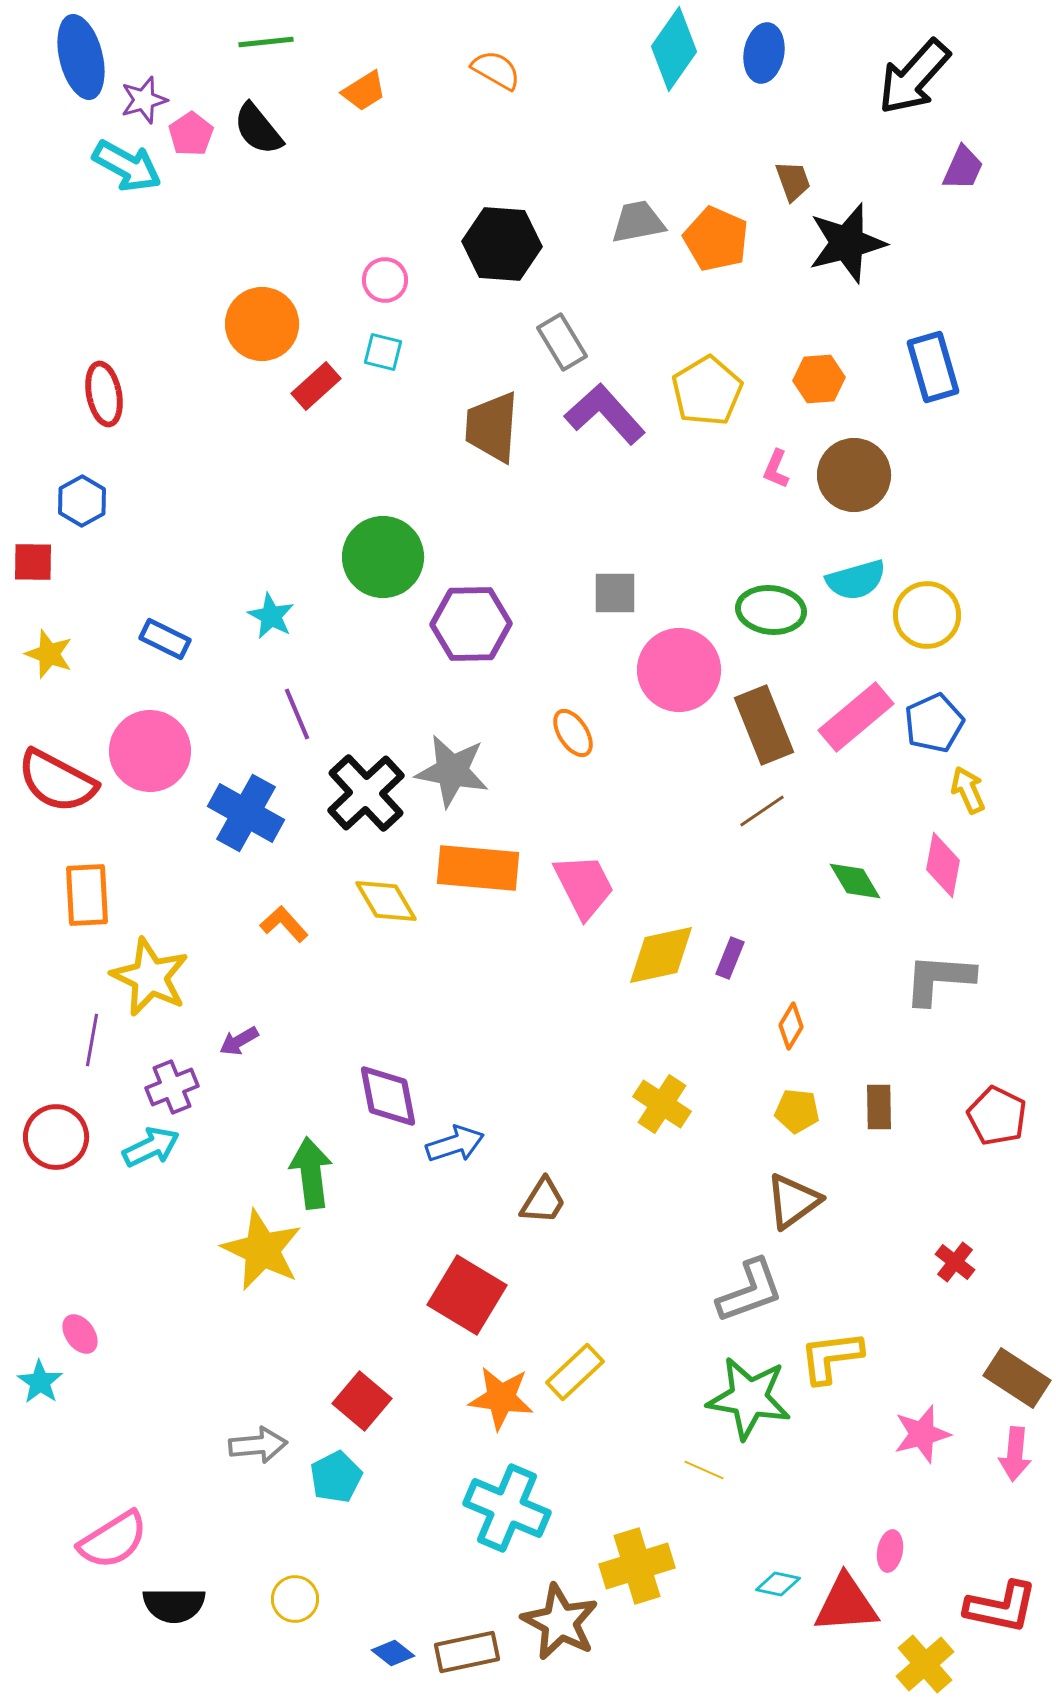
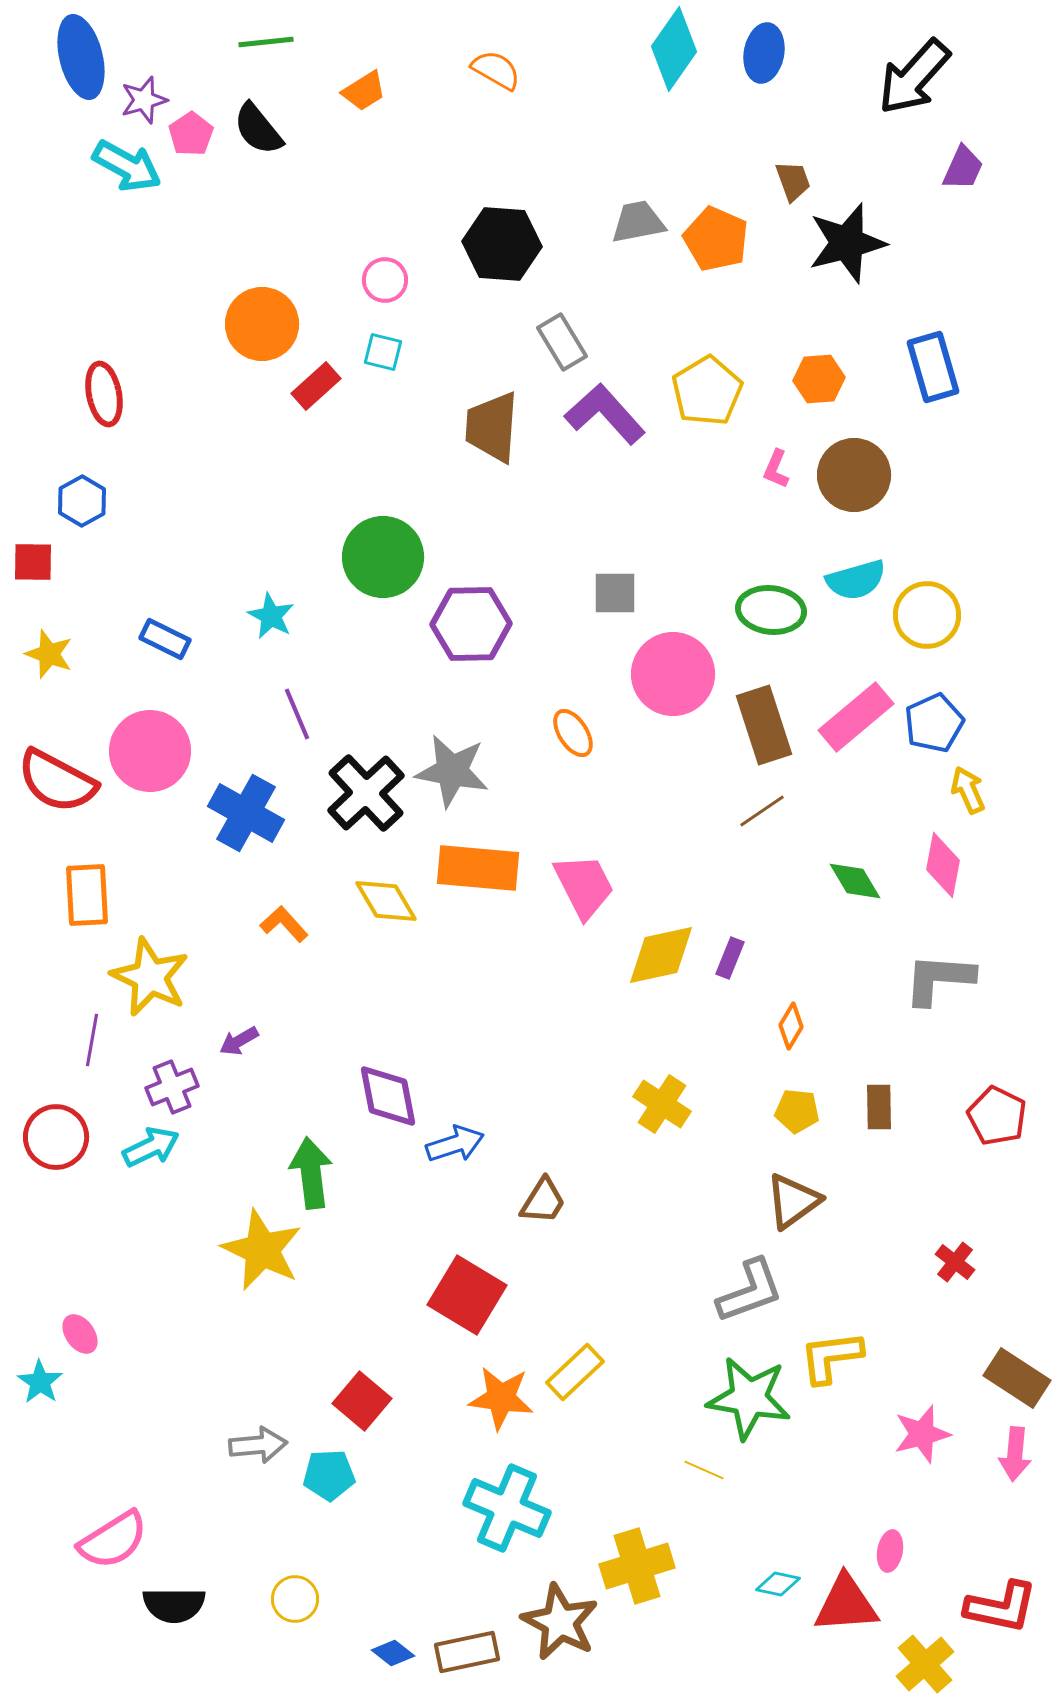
pink circle at (679, 670): moved 6 px left, 4 px down
brown rectangle at (764, 725): rotated 4 degrees clockwise
cyan pentagon at (336, 1477): moved 7 px left, 2 px up; rotated 24 degrees clockwise
